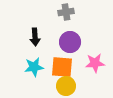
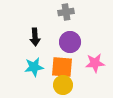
yellow circle: moved 3 px left, 1 px up
